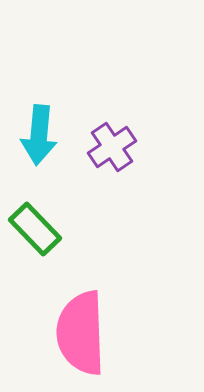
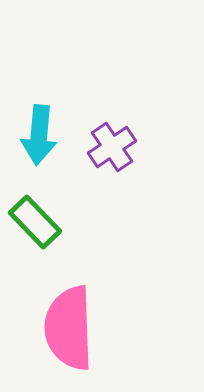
green rectangle: moved 7 px up
pink semicircle: moved 12 px left, 5 px up
